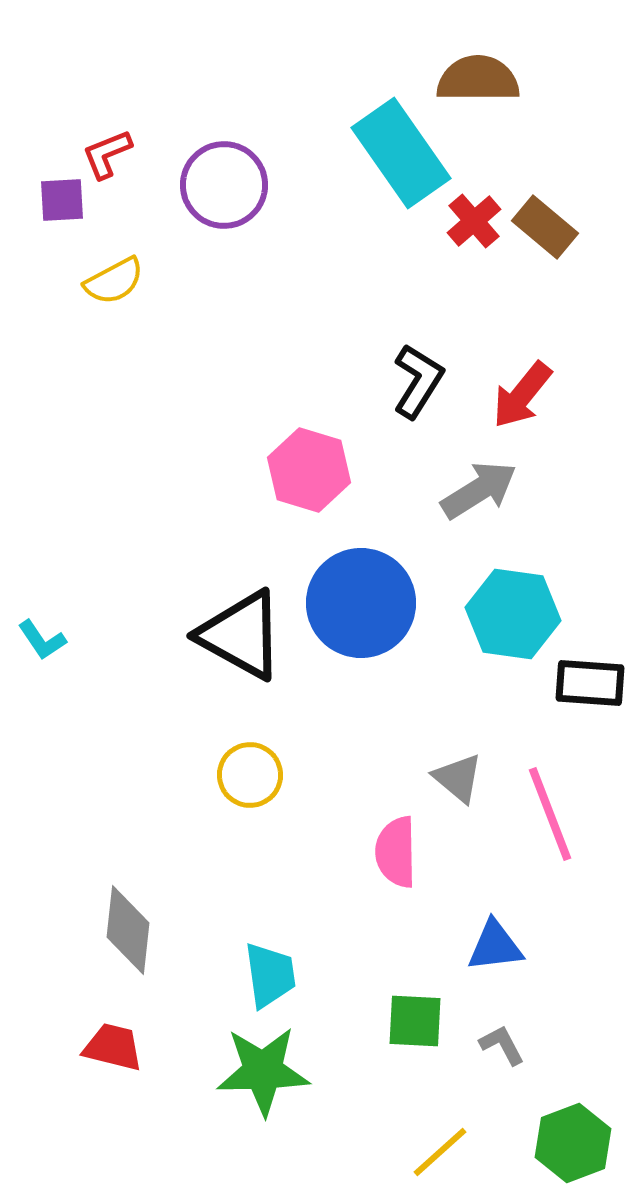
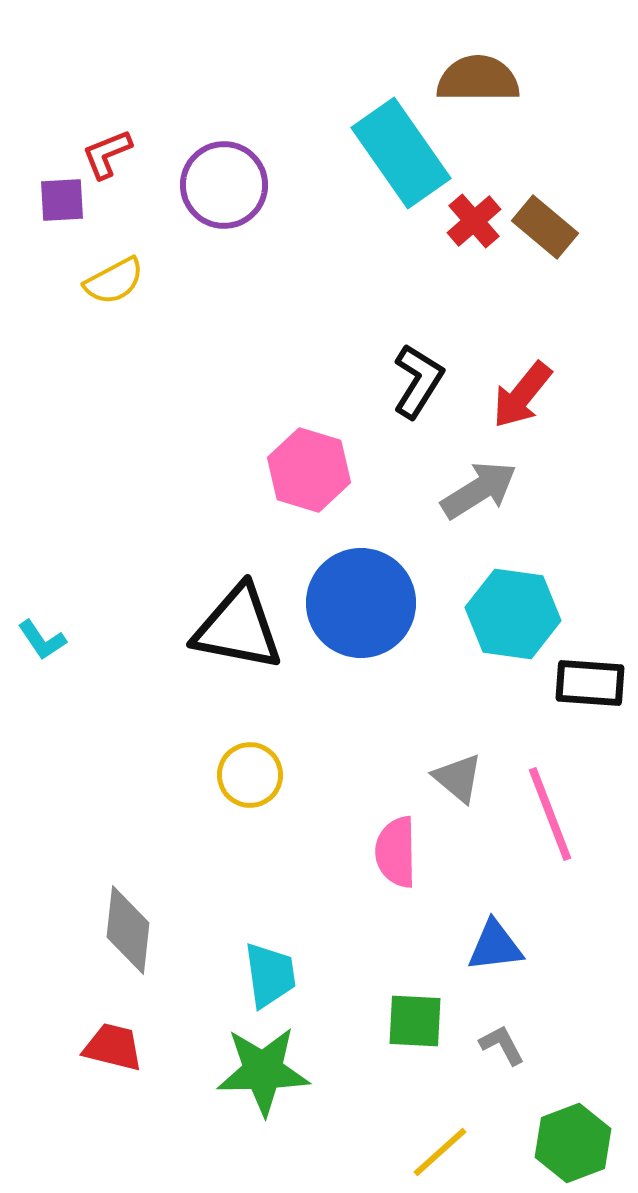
black triangle: moved 3 px left, 7 px up; rotated 18 degrees counterclockwise
